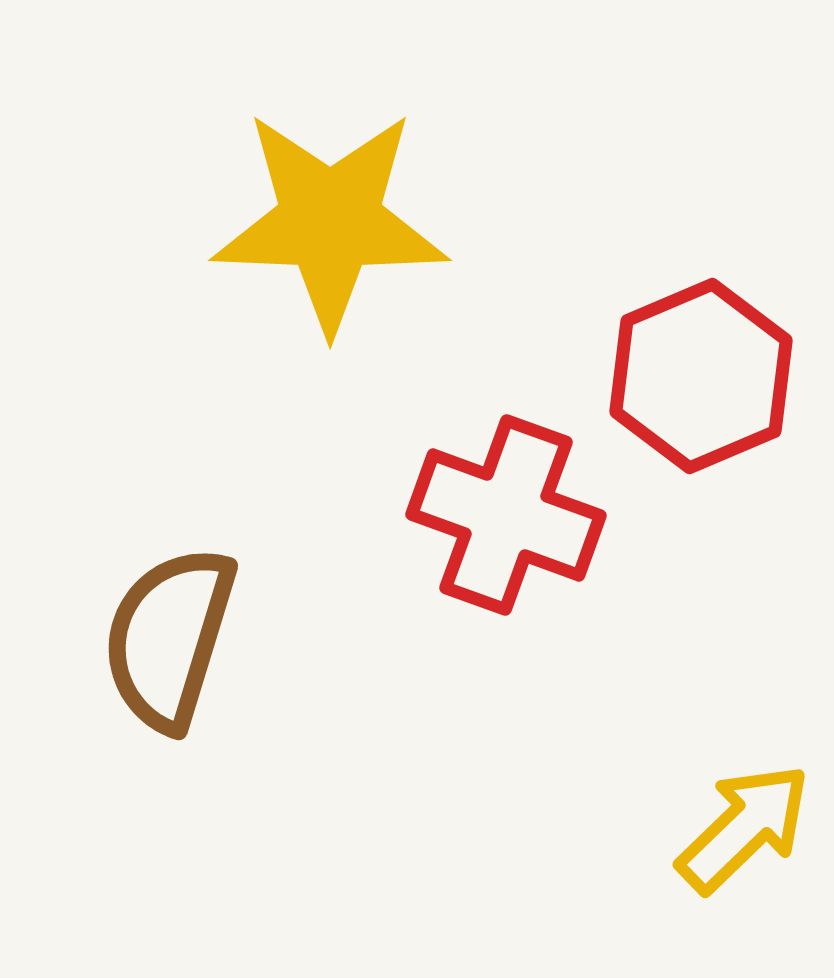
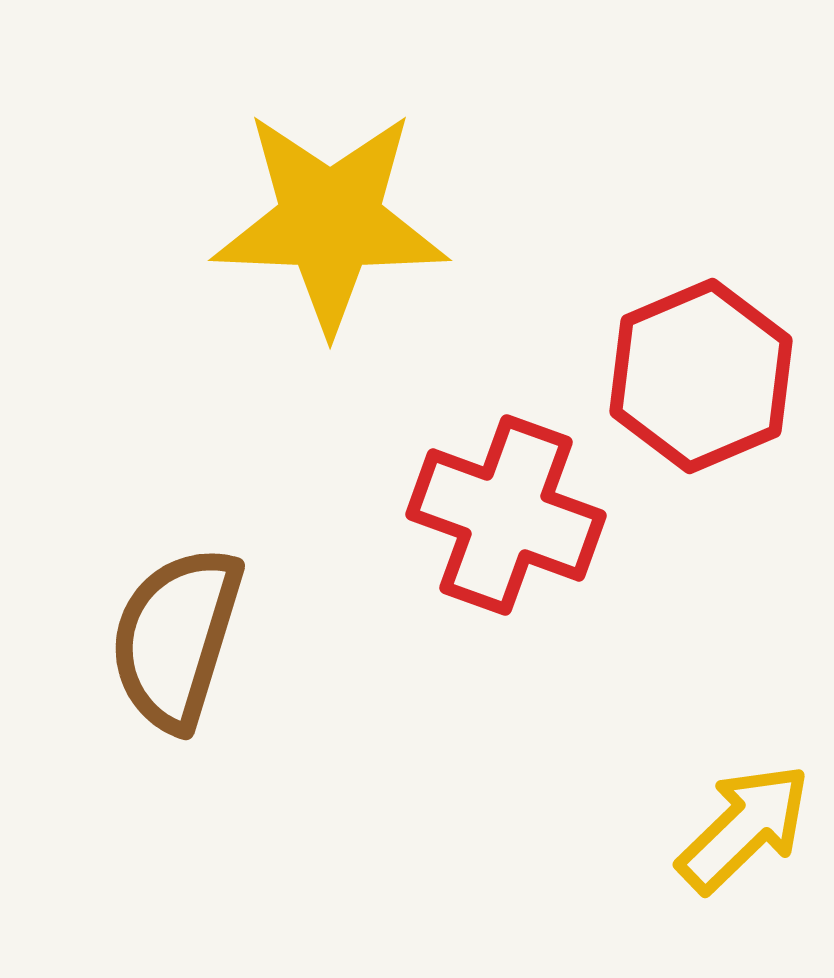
brown semicircle: moved 7 px right
